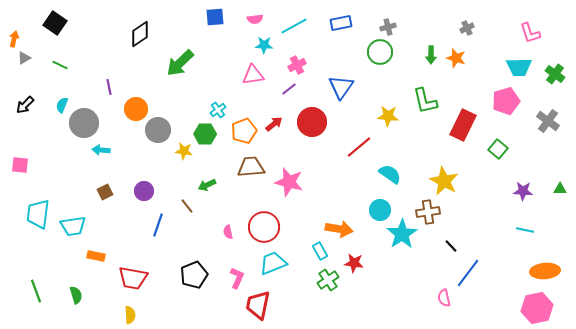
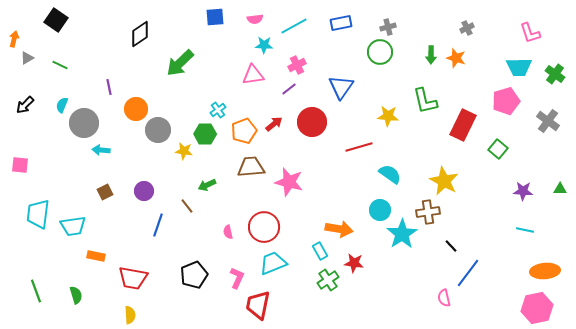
black square at (55, 23): moved 1 px right, 3 px up
gray triangle at (24, 58): moved 3 px right
red line at (359, 147): rotated 24 degrees clockwise
